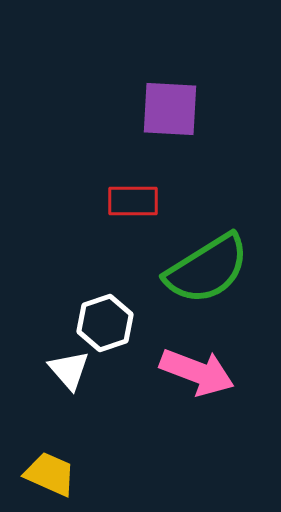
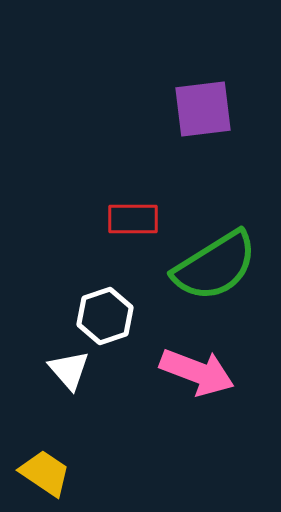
purple square: moved 33 px right; rotated 10 degrees counterclockwise
red rectangle: moved 18 px down
green semicircle: moved 8 px right, 3 px up
white hexagon: moved 7 px up
yellow trapezoid: moved 5 px left, 1 px up; rotated 10 degrees clockwise
